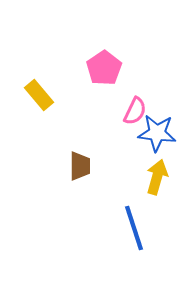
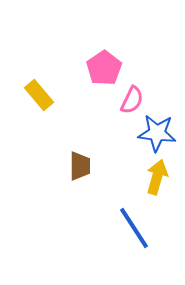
pink semicircle: moved 3 px left, 11 px up
blue line: rotated 15 degrees counterclockwise
